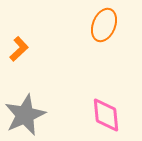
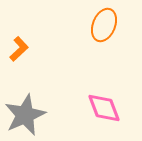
pink diamond: moved 2 px left, 7 px up; rotated 15 degrees counterclockwise
